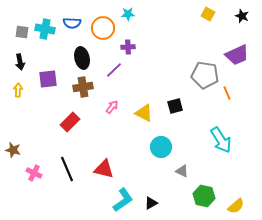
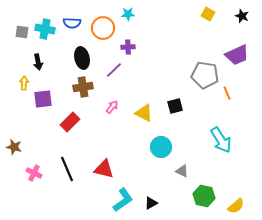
black arrow: moved 18 px right
purple square: moved 5 px left, 20 px down
yellow arrow: moved 6 px right, 7 px up
brown star: moved 1 px right, 3 px up
